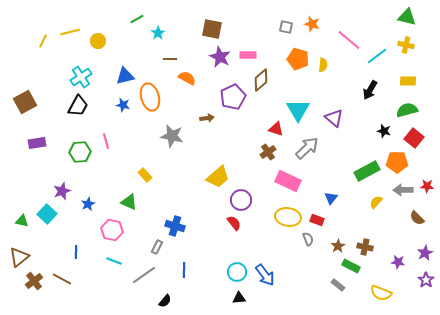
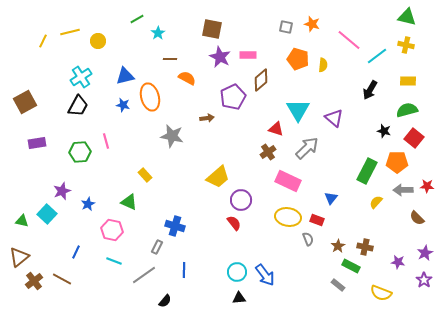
green rectangle at (367, 171): rotated 35 degrees counterclockwise
blue line at (76, 252): rotated 24 degrees clockwise
purple star at (426, 280): moved 2 px left
